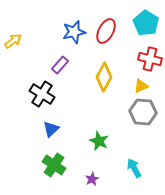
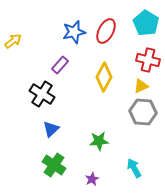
red cross: moved 2 px left, 1 px down
green star: rotated 30 degrees counterclockwise
